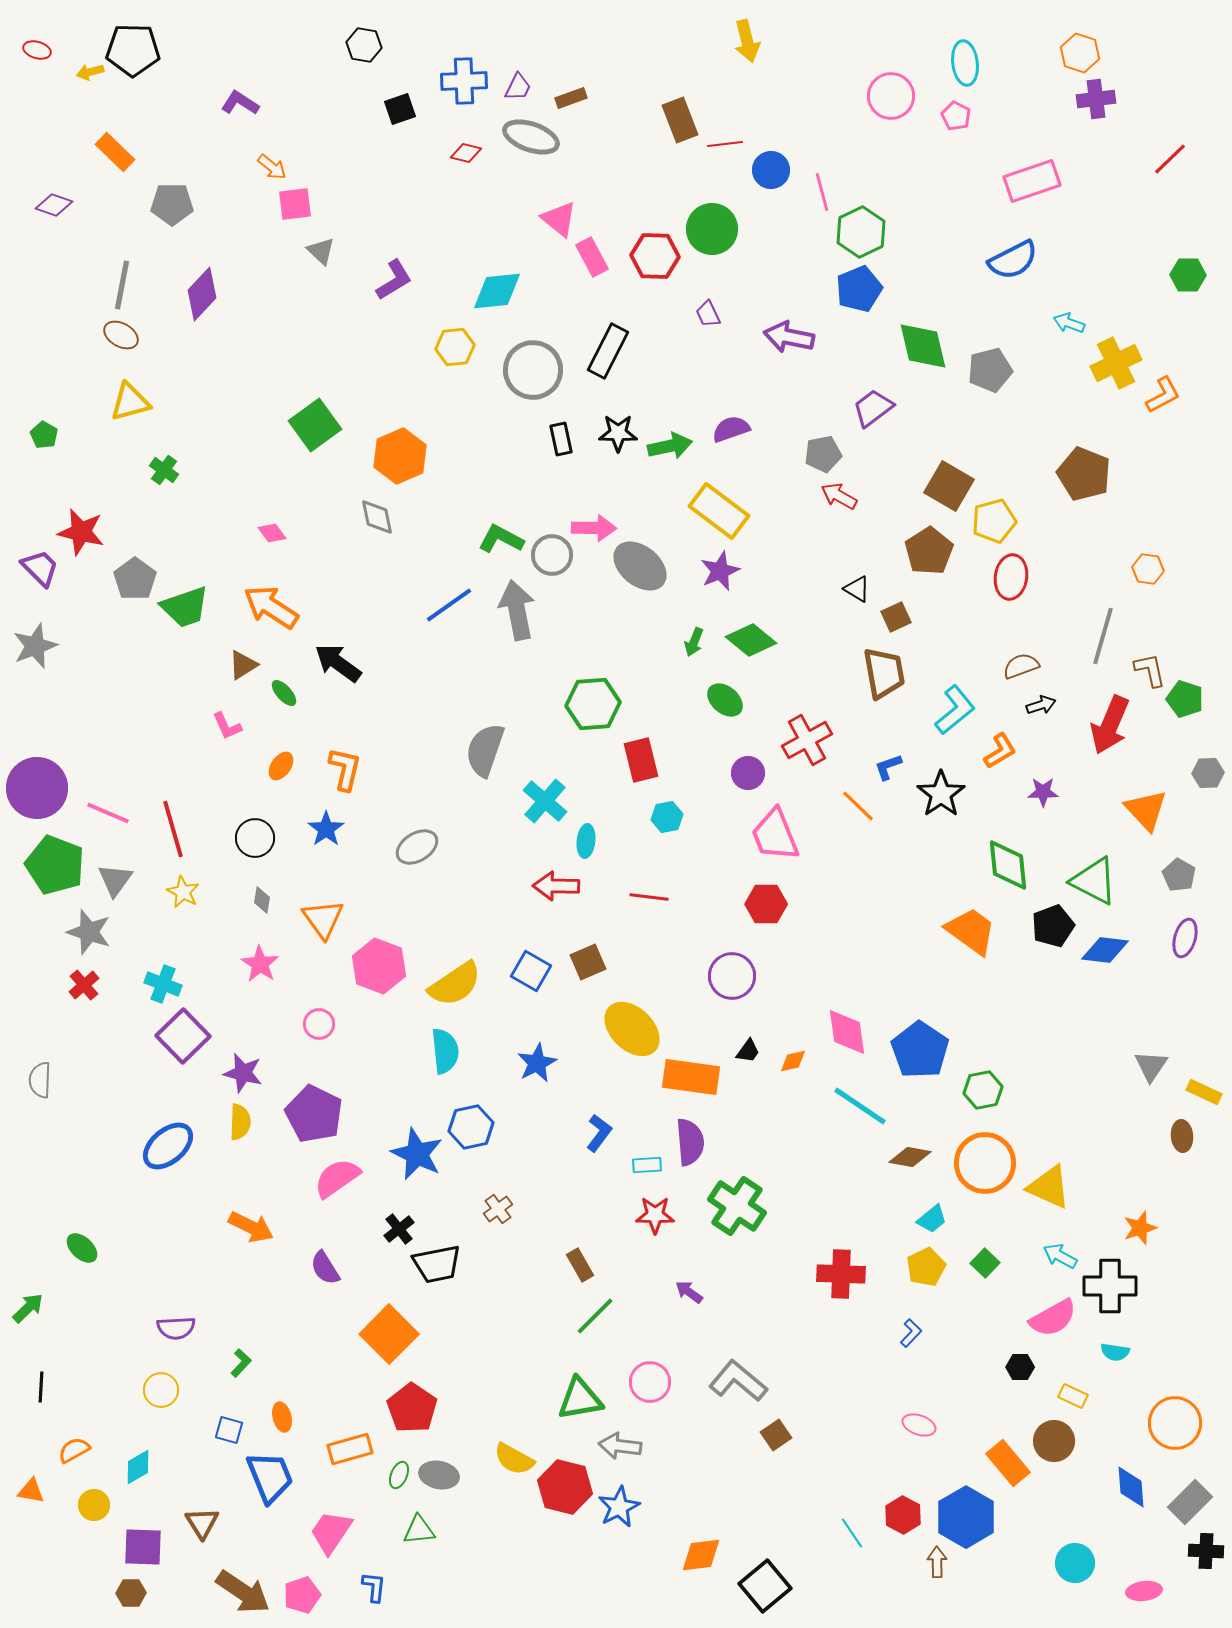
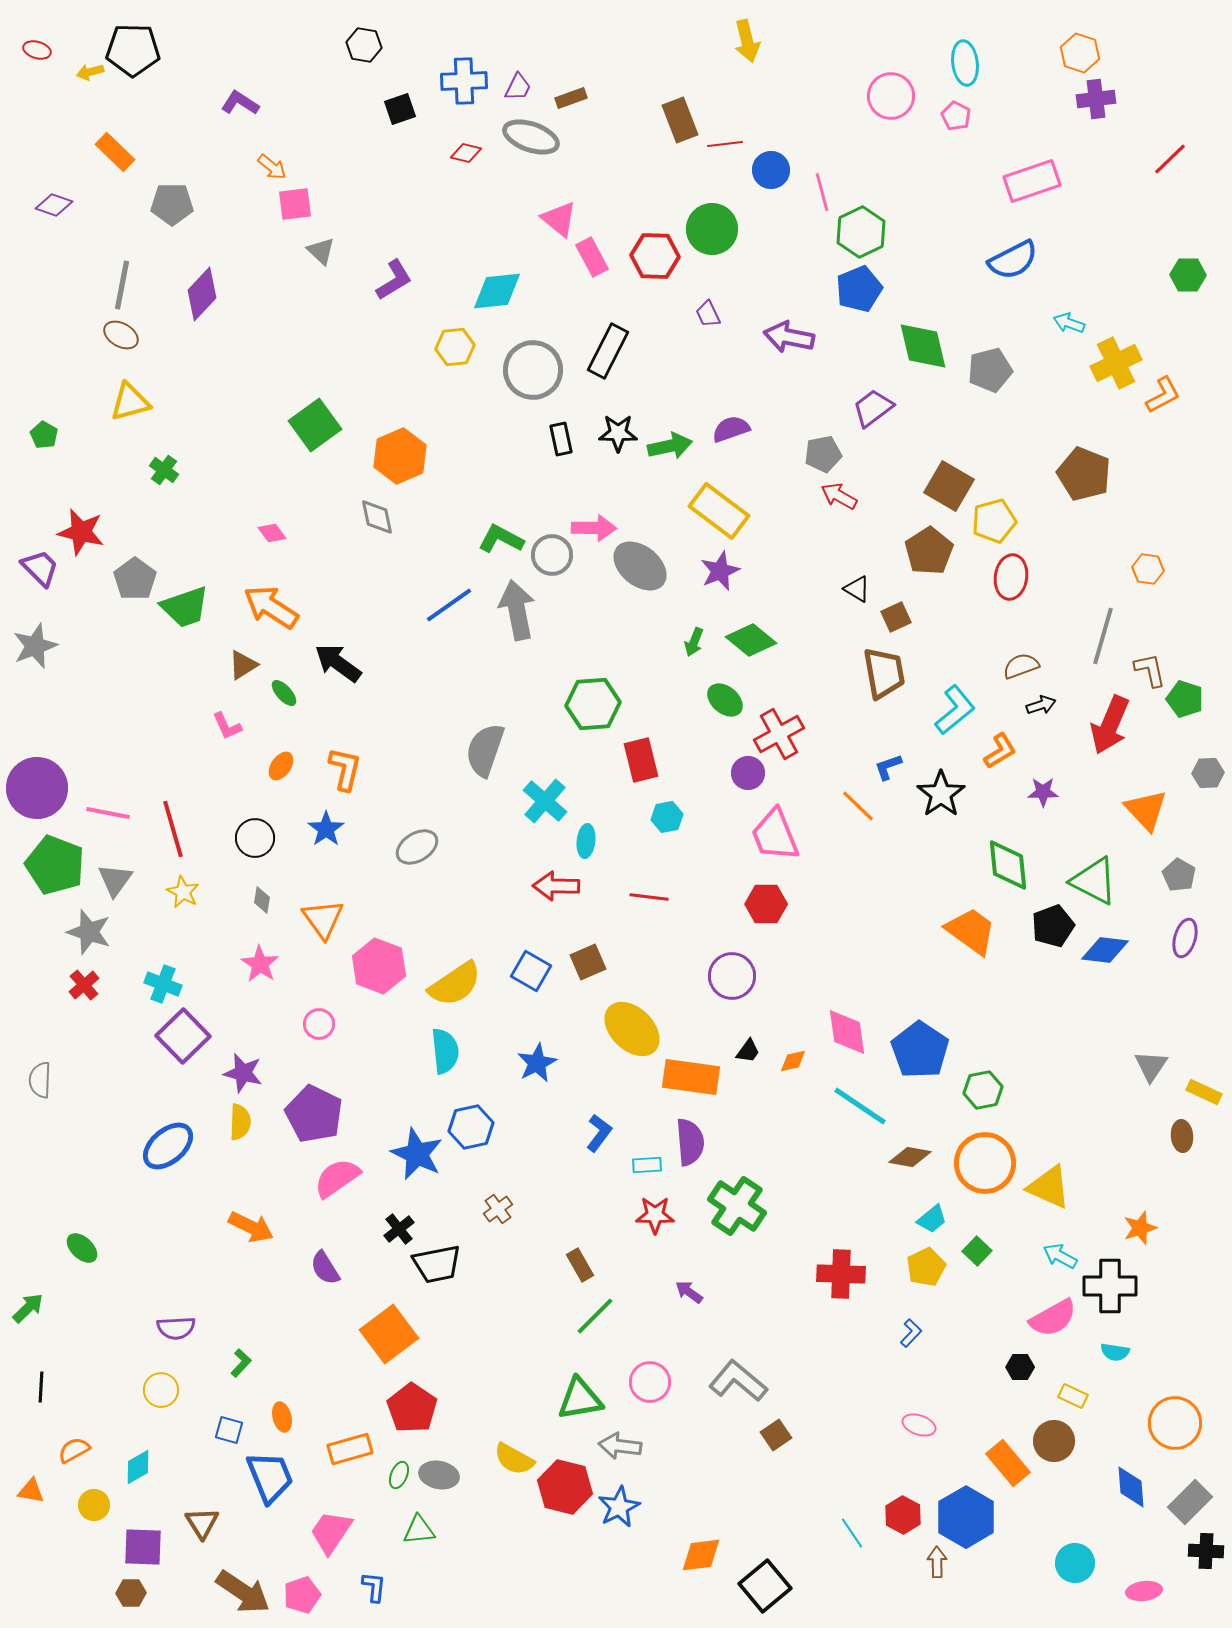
red cross at (807, 740): moved 28 px left, 6 px up
pink line at (108, 813): rotated 12 degrees counterclockwise
green square at (985, 1263): moved 8 px left, 12 px up
orange square at (389, 1334): rotated 8 degrees clockwise
